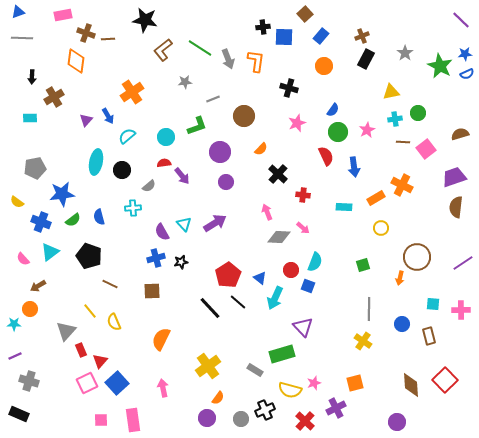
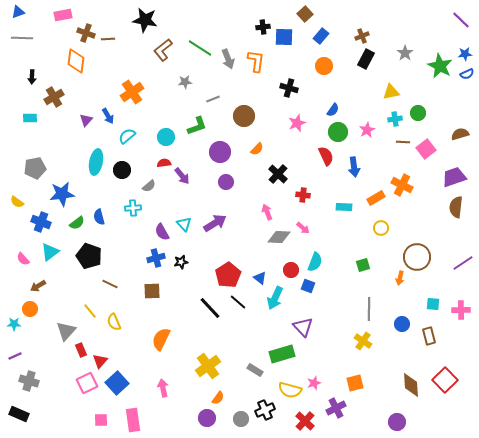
orange semicircle at (261, 149): moved 4 px left
green semicircle at (73, 220): moved 4 px right, 3 px down
